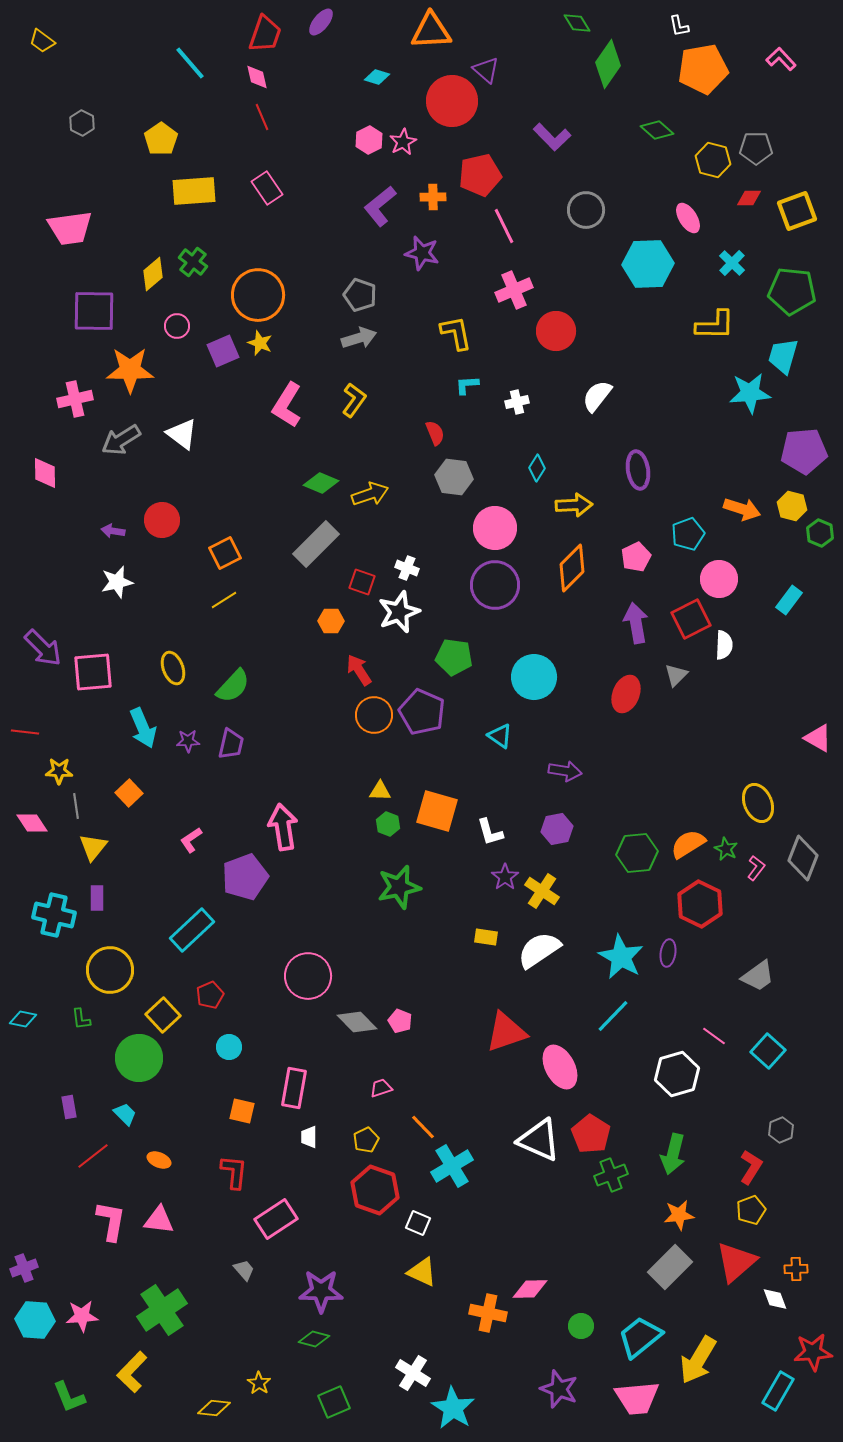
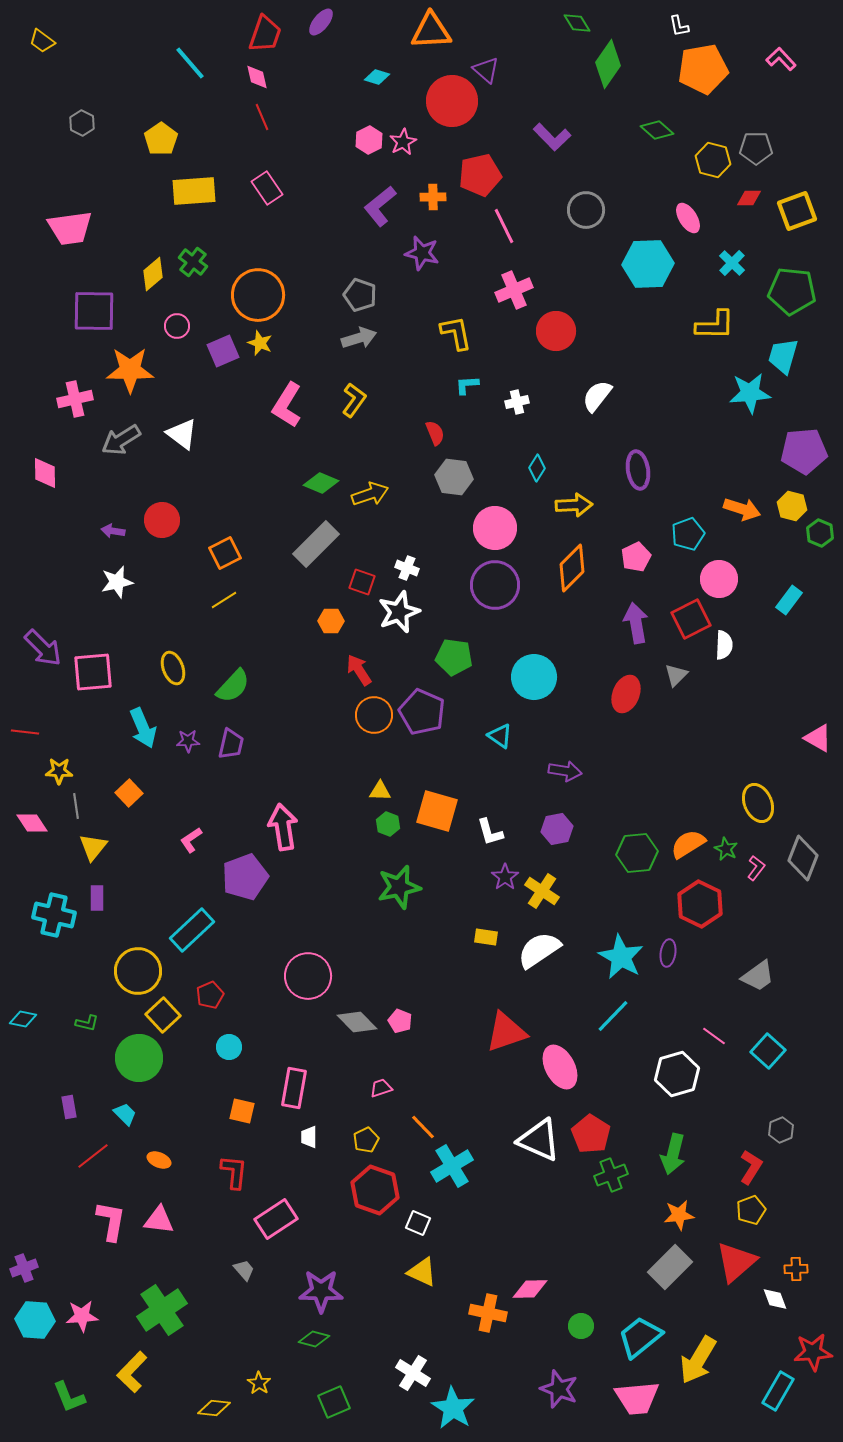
yellow circle at (110, 970): moved 28 px right, 1 px down
green L-shape at (81, 1019): moved 6 px right, 4 px down; rotated 70 degrees counterclockwise
